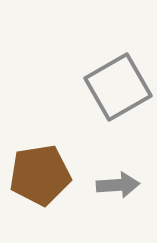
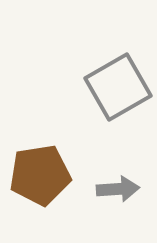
gray arrow: moved 4 px down
